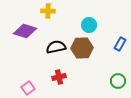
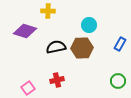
red cross: moved 2 px left, 3 px down
